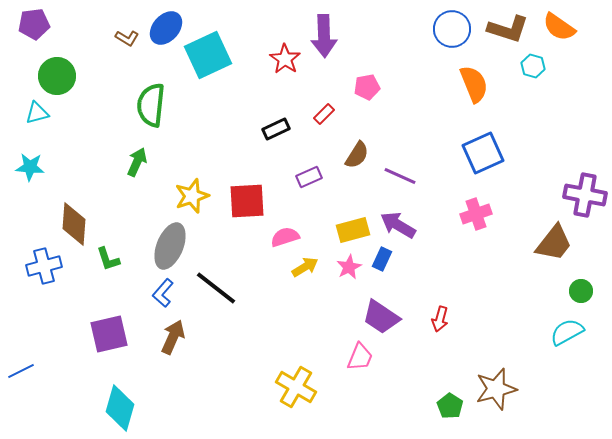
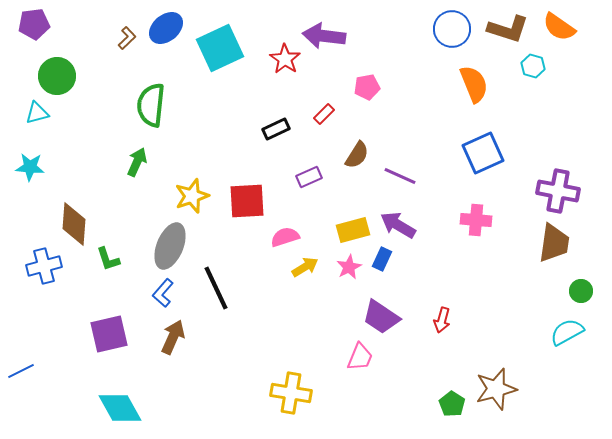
blue ellipse at (166, 28): rotated 8 degrees clockwise
purple arrow at (324, 36): rotated 99 degrees clockwise
brown L-shape at (127, 38): rotated 75 degrees counterclockwise
cyan square at (208, 55): moved 12 px right, 7 px up
purple cross at (585, 195): moved 27 px left, 4 px up
pink cross at (476, 214): moved 6 px down; rotated 24 degrees clockwise
brown trapezoid at (554, 243): rotated 30 degrees counterclockwise
black line at (216, 288): rotated 27 degrees clockwise
red arrow at (440, 319): moved 2 px right, 1 px down
yellow cross at (296, 387): moved 5 px left, 6 px down; rotated 21 degrees counterclockwise
green pentagon at (450, 406): moved 2 px right, 2 px up
cyan diamond at (120, 408): rotated 45 degrees counterclockwise
